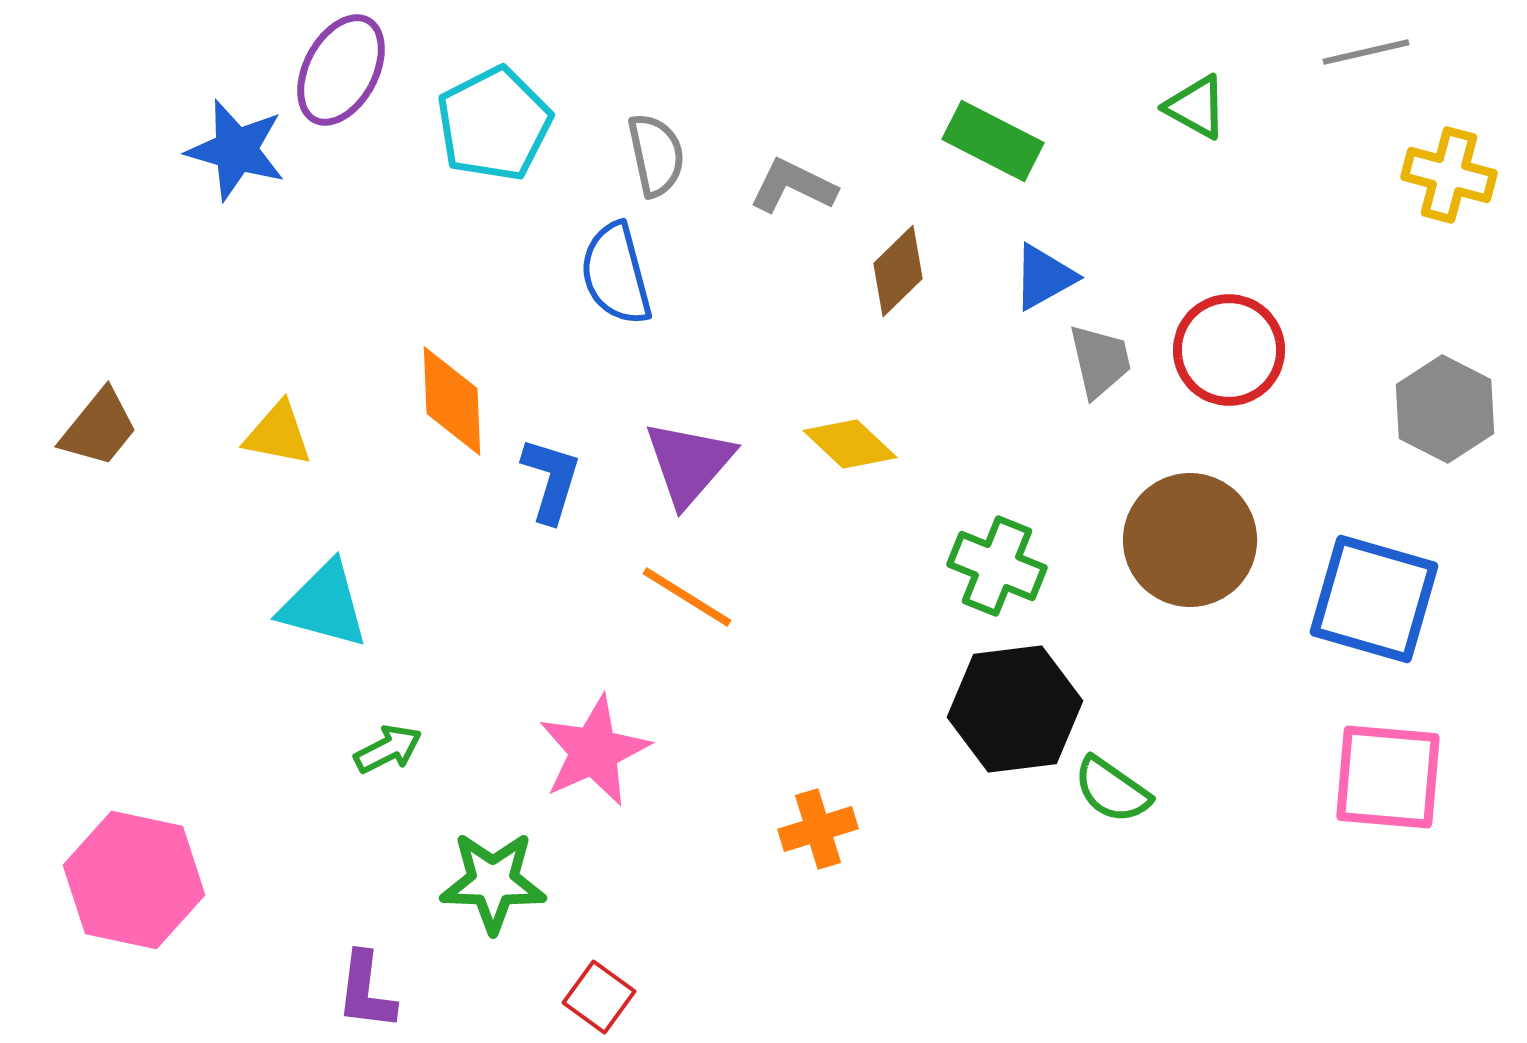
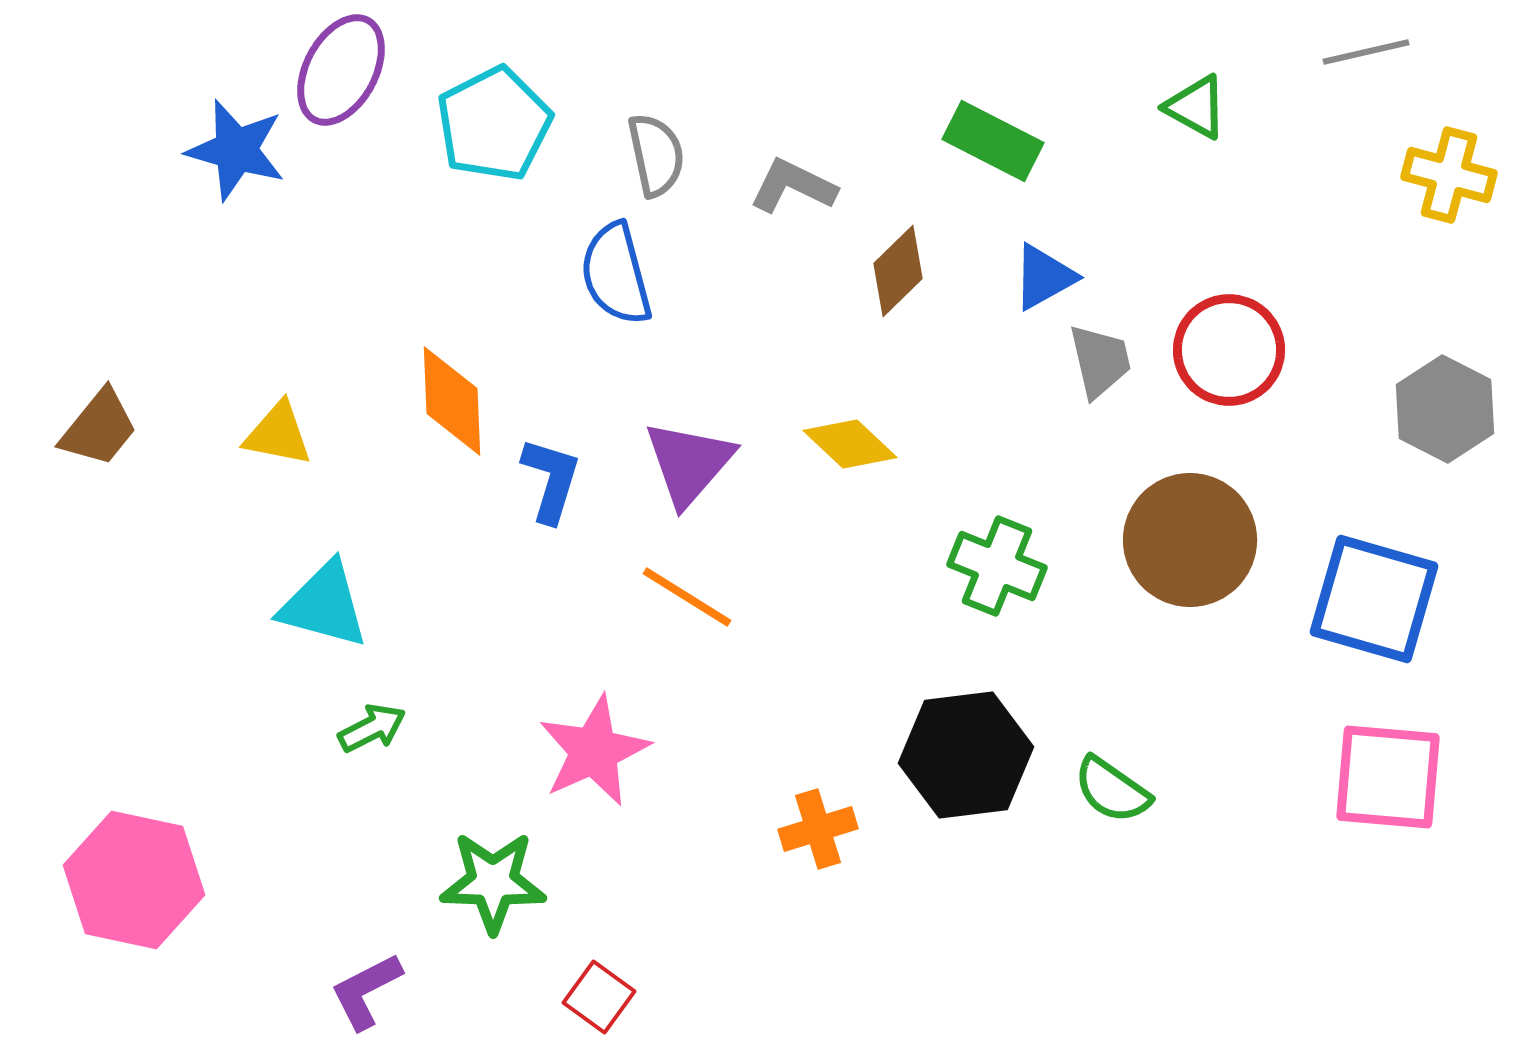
black hexagon: moved 49 px left, 46 px down
green arrow: moved 16 px left, 21 px up
purple L-shape: rotated 56 degrees clockwise
